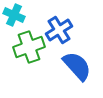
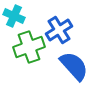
cyan cross: moved 1 px down
blue semicircle: moved 3 px left
